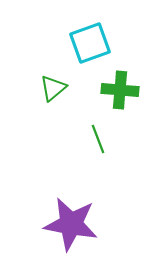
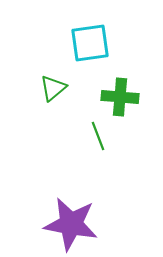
cyan square: rotated 12 degrees clockwise
green cross: moved 7 px down
green line: moved 3 px up
